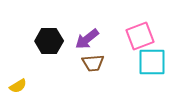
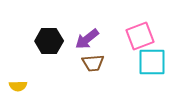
yellow semicircle: rotated 30 degrees clockwise
